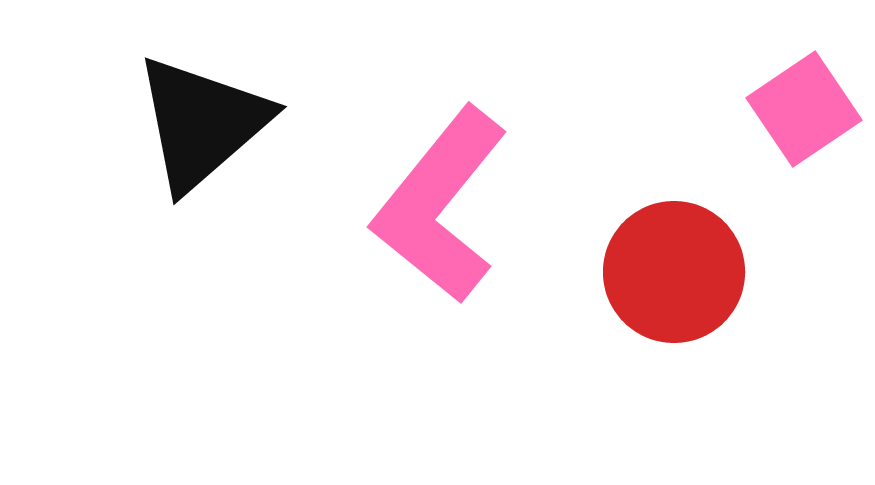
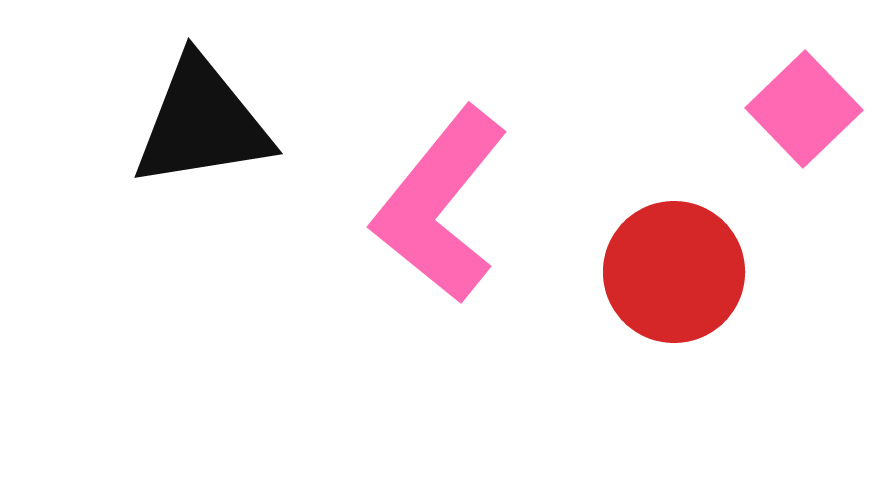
pink square: rotated 10 degrees counterclockwise
black triangle: rotated 32 degrees clockwise
